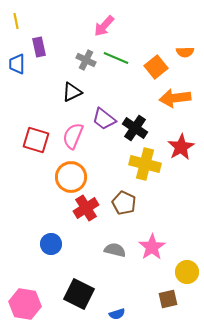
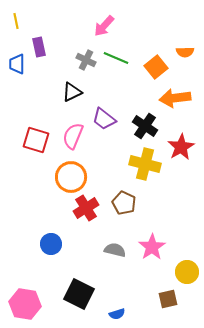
black cross: moved 10 px right, 2 px up
